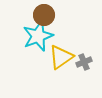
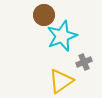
cyan star: moved 24 px right
yellow triangle: moved 24 px down
